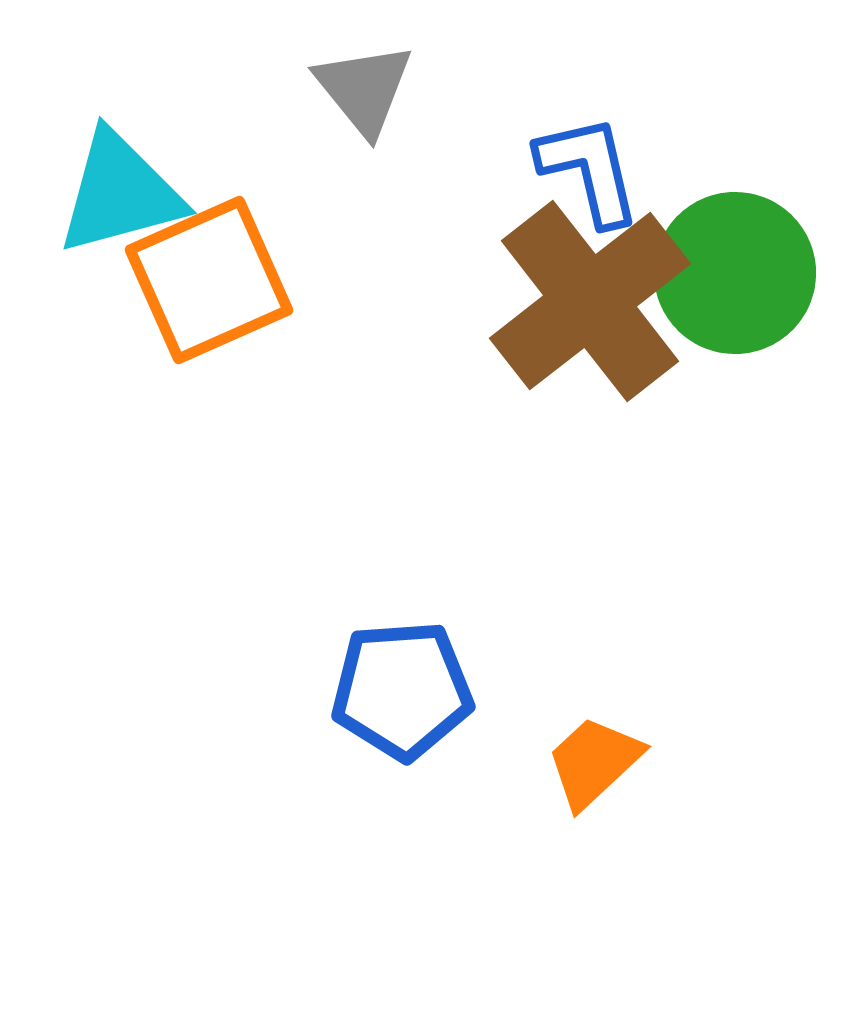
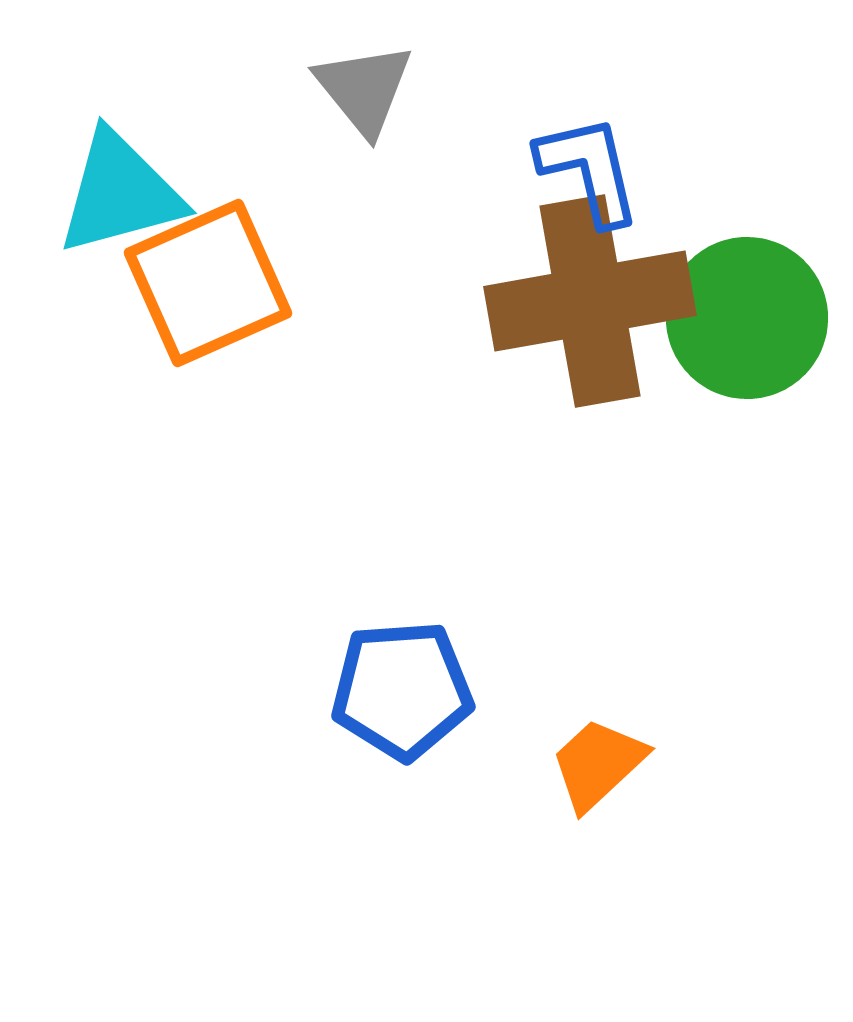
green circle: moved 12 px right, 45 px down
orange square: moved 1 px left, 3 px down
brown cross: rotated 28 degrees clockwise
orange trapezoid: moved 4 px right, 2 px down
